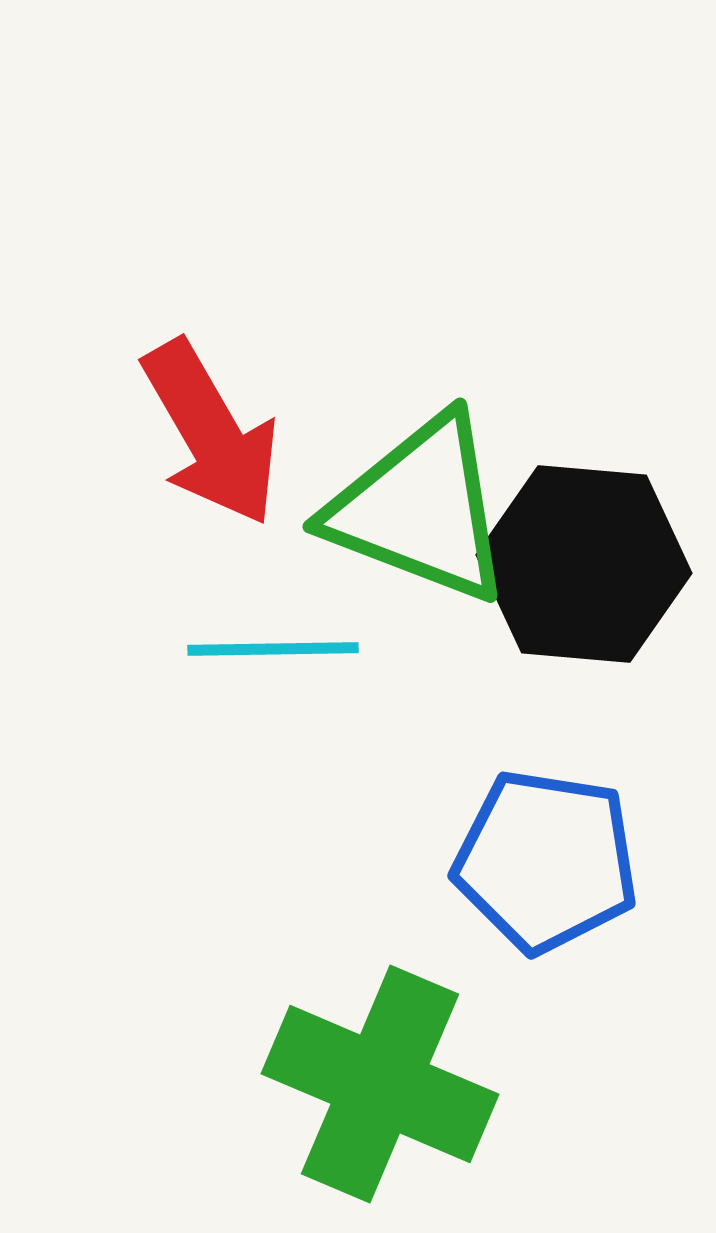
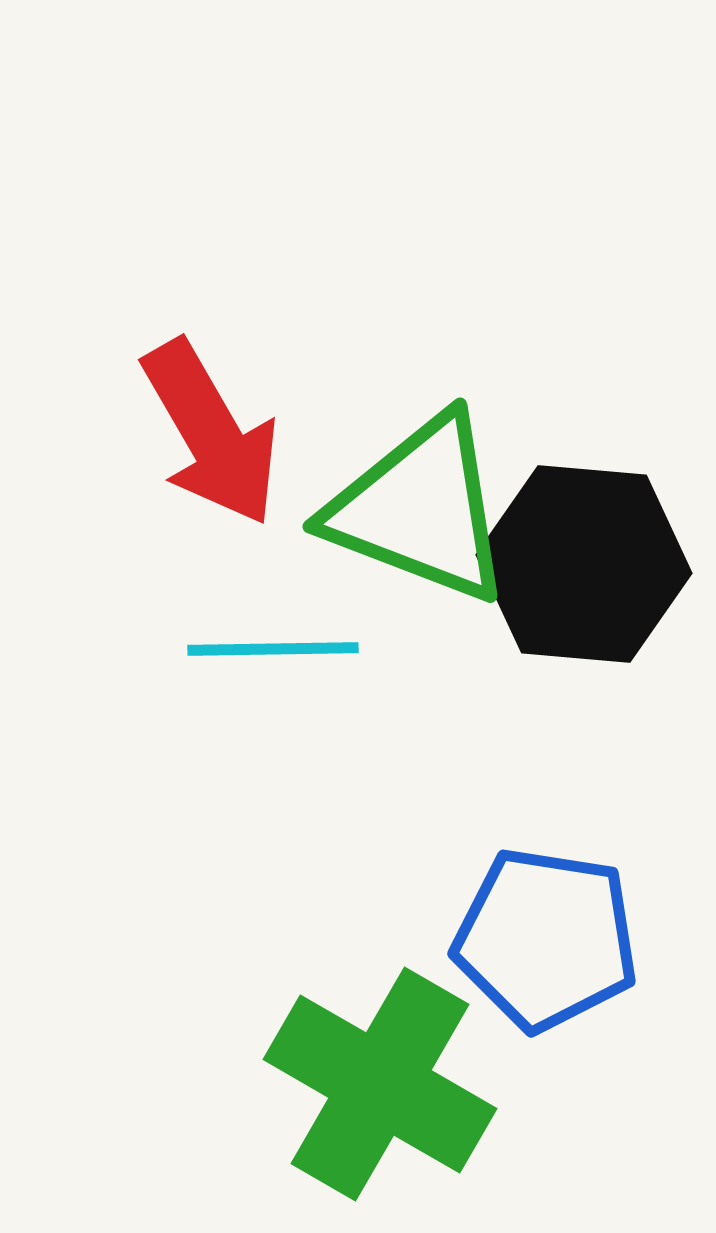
blue pentagon: moved 78 px down
green cross: rotated 7 degrees clockwise
